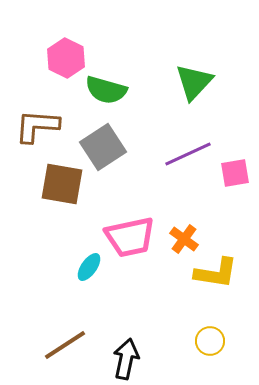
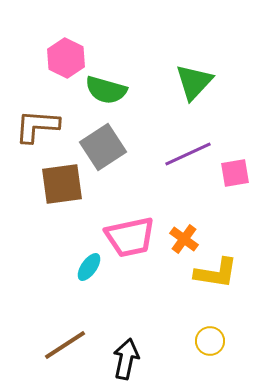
brown square: rotated 18 degrees counterclockwise
